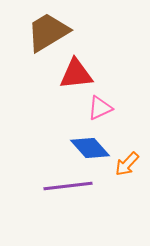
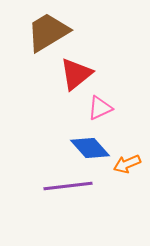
red triangle: rotated 33 degrees counterclockwise
orange arrow: rotated 24 degrees clockwise
